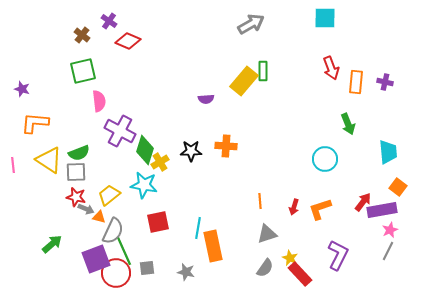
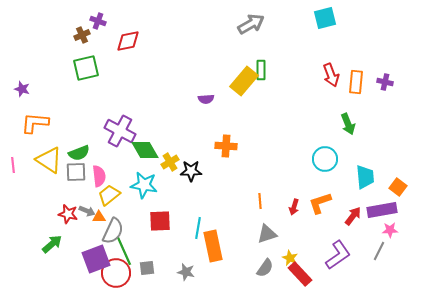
cyan square at (325, 18): rotated 15 degrees counterclockwise
purple cross at (109, 21): moved 11 px left; rotated 14 degrees counterclockwise
brown cross at (82, 35): rotated 28 degrees clockwise
red diamond at (128, 41): rotated 35 degrees counterclockwise
red arrow at (331, 68): moved 7 px down
green square at (83, 71): moved 3 px right, 3 px up
green rectangle at (263, 71): moved 2 px left, 1 px up
pink semicircle at (99, 101): moved 75 px down
green diamond at (145, 150): rotated 48 degrees counterclockwise
black star at (191, 151): moved 20 px down
cyan trapezoid at (388, 152): moved 23 px left, 25 px down
yellow cross at (160, 162): moved 10 px right
red star at (76, 197): moved 8 px left, 17 px down
red arrow at (363, 202): moved 10 px left, 14 px down
gray arrow at (86, 209): moved 1 px right, 2 px down
orange L-shape at (320, 209): moved 6 px up
orange triangle at (99, 217): rotated 16 degrees counterclockwise
red square at (158, 222): moved 2 px right, 1 px up; rotated 10 degrees clockwise
pink star at (390, 230): rotated 21 degrees clockwise
gray line at (388, 251): moved 9 px left
purple L-shape at (338, 255): rotated 28 degrees clockwise
